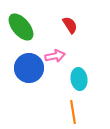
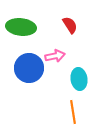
green ellipse: rotated 44 degrees counterclockwise
